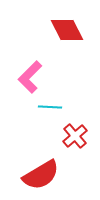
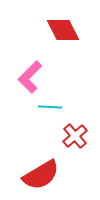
red diamond: moved 4 px left
